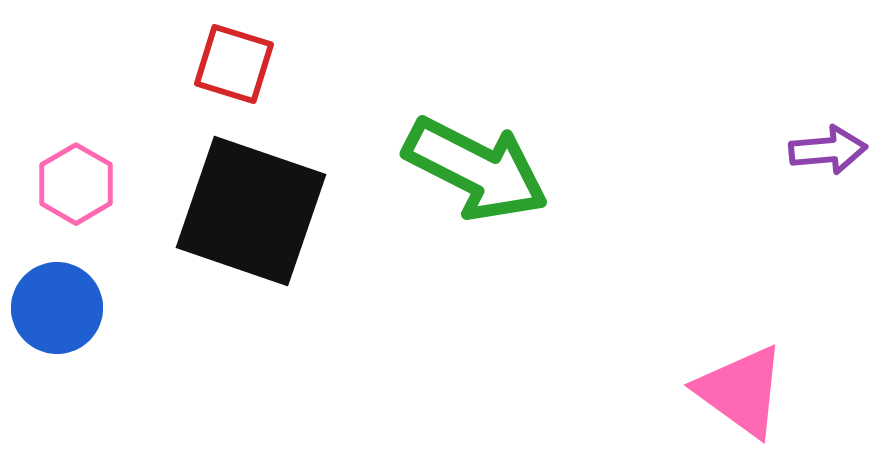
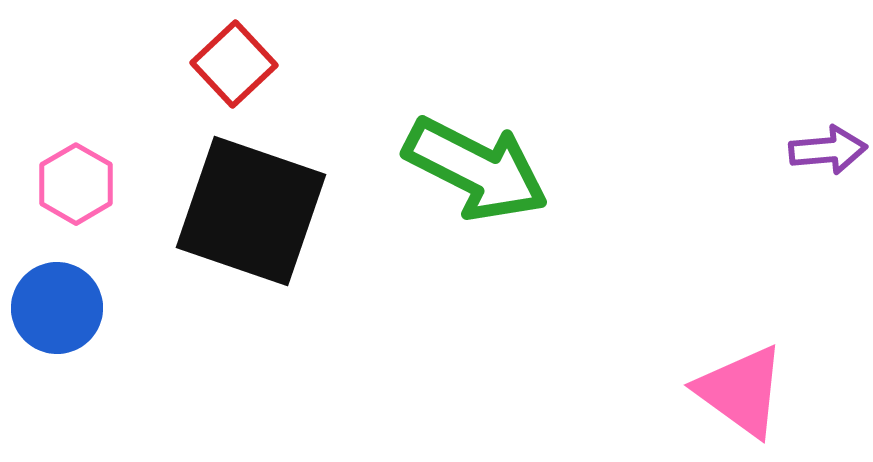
red square: rotated 30 degrees clockwise
